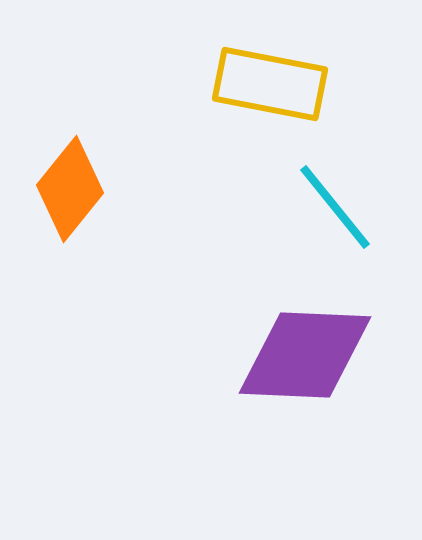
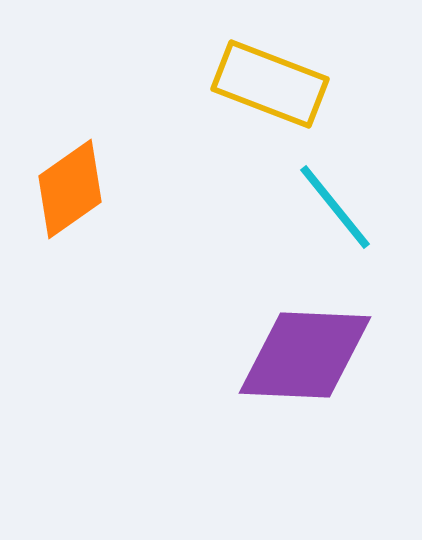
yellow rectangle: rotated 10 degrees clockwise
orange diamond: rotated 16 degrees clockwise
